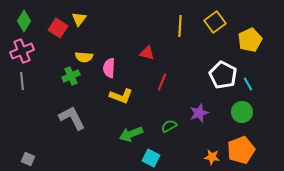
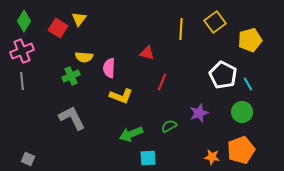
yellow line: moved 1 px right, 3 px down
yellow pentagon: rotated 10 degrees clockwise
cyan square: moved 3 px left; rotated 30 degrees counterclockwise
